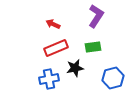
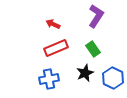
green rectangle: moved 2 px down; rotated 63 degrees clockwise
black star: moved 10 px right, 5 px down; rotated 12 degrees counterclockwise
blue hexagon: rotated 20 degrees counterclockwise
